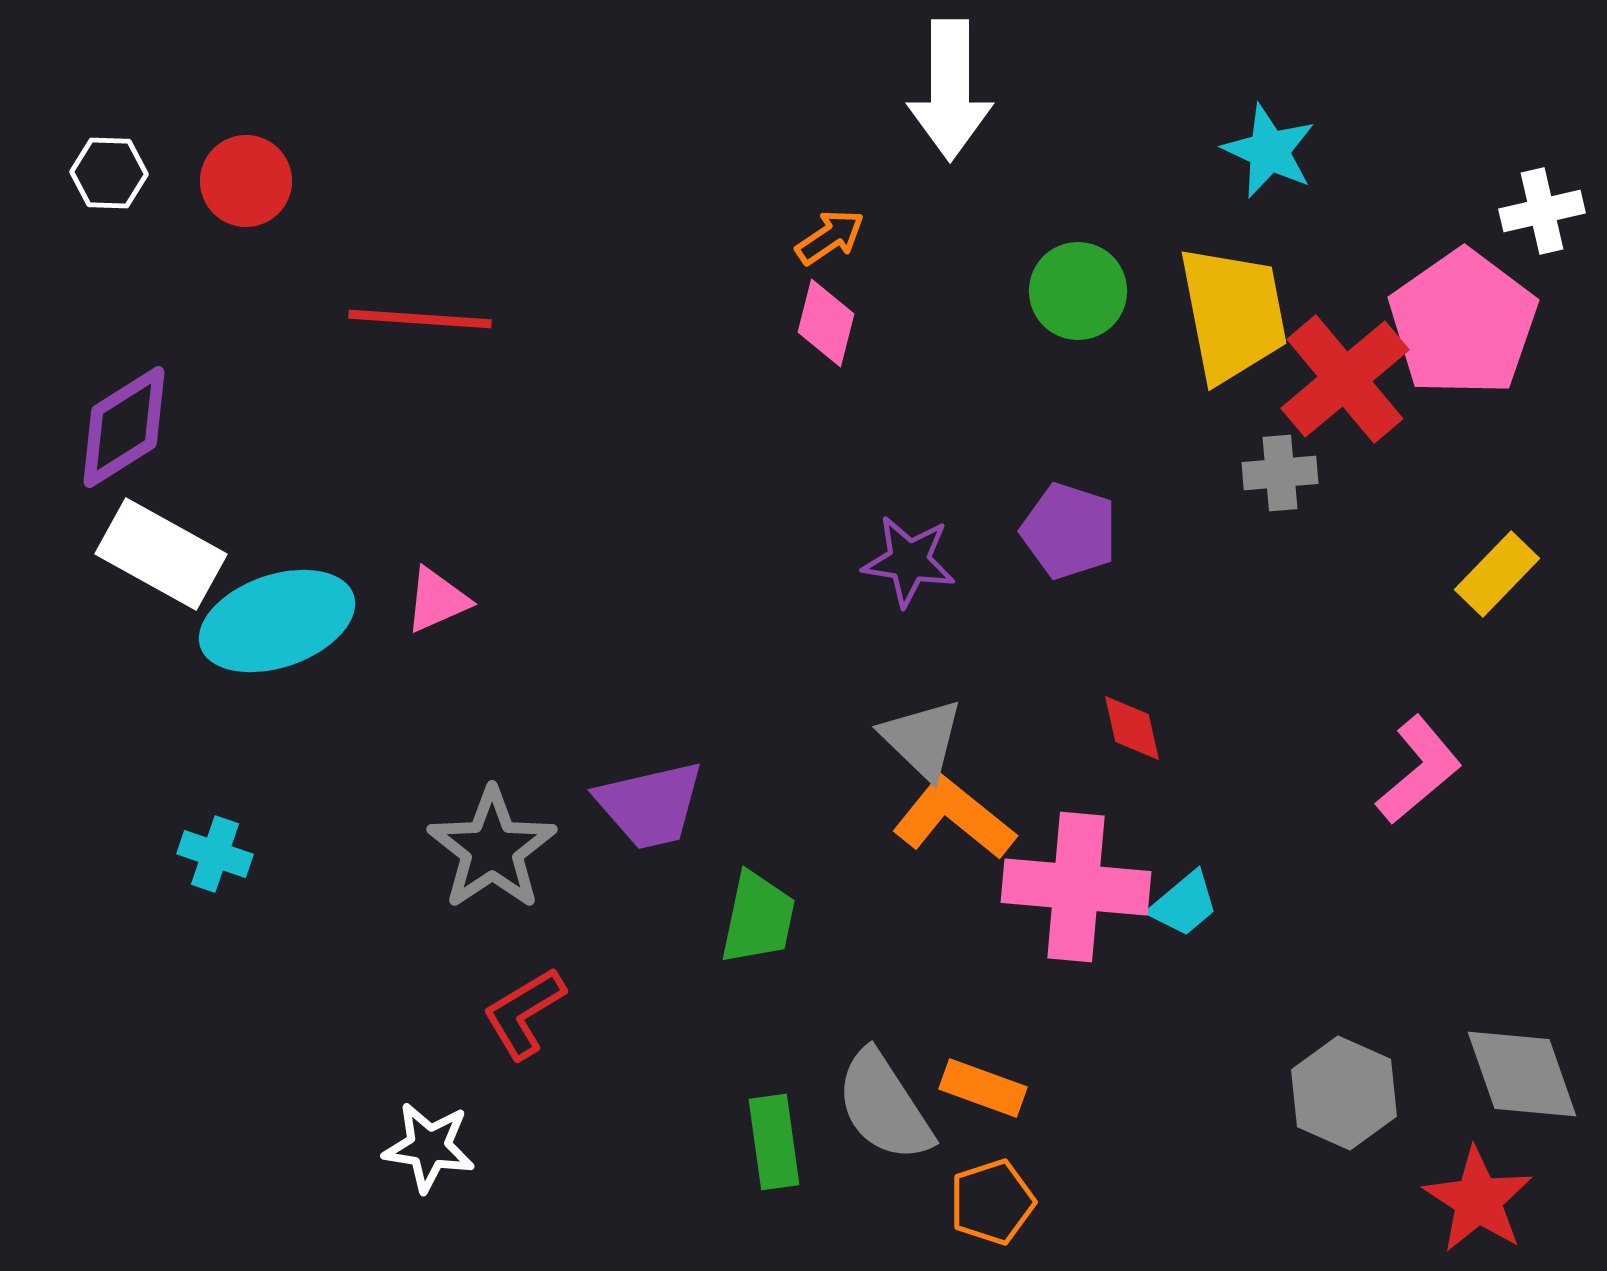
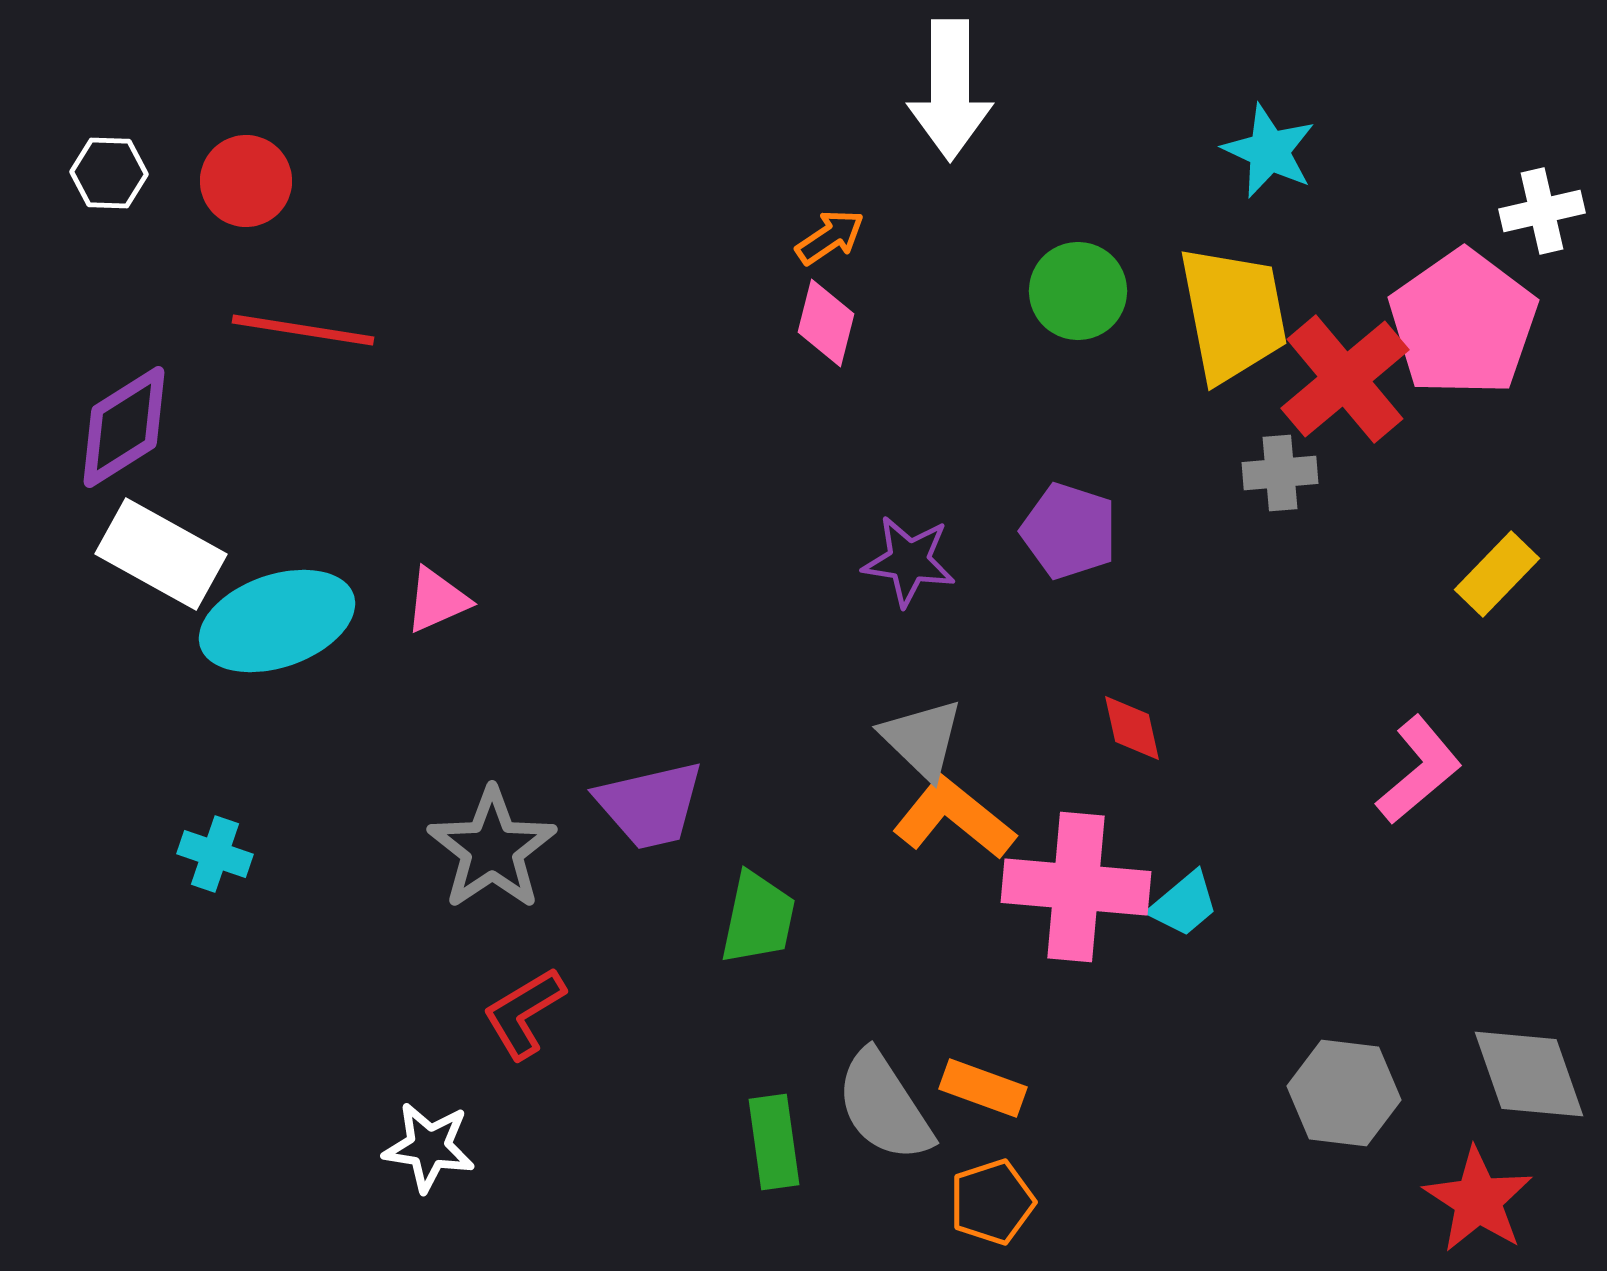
red line: moved 117 px left, 11 px down; rotated 5 degrees clockwise
gray diamond: moved 7 px right
gray hexagon: rotated 17 degrees counterclockwise
